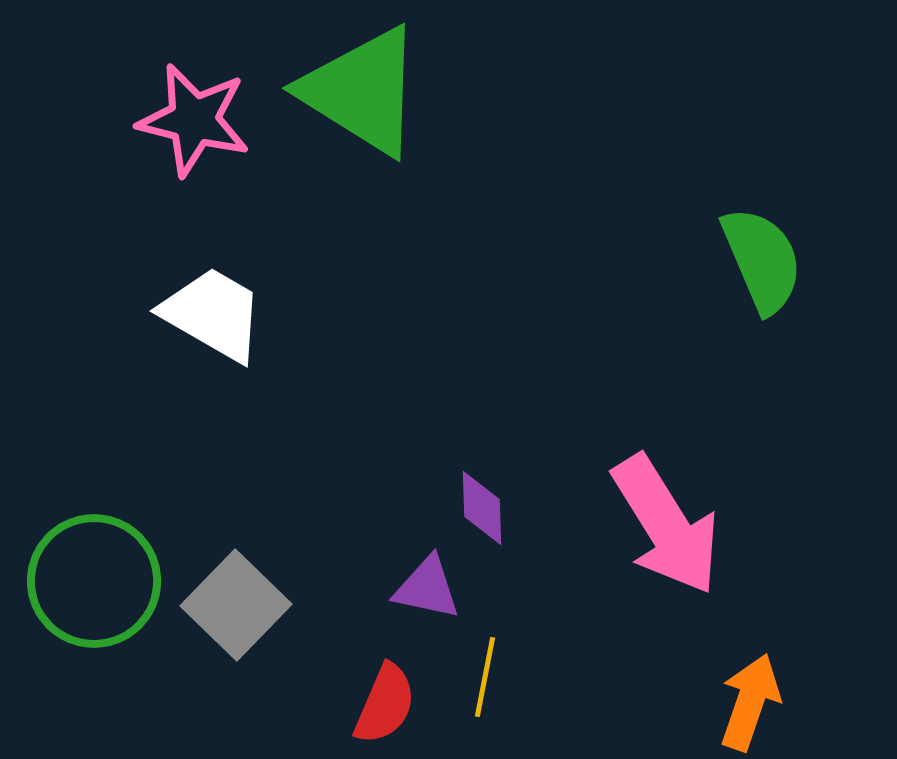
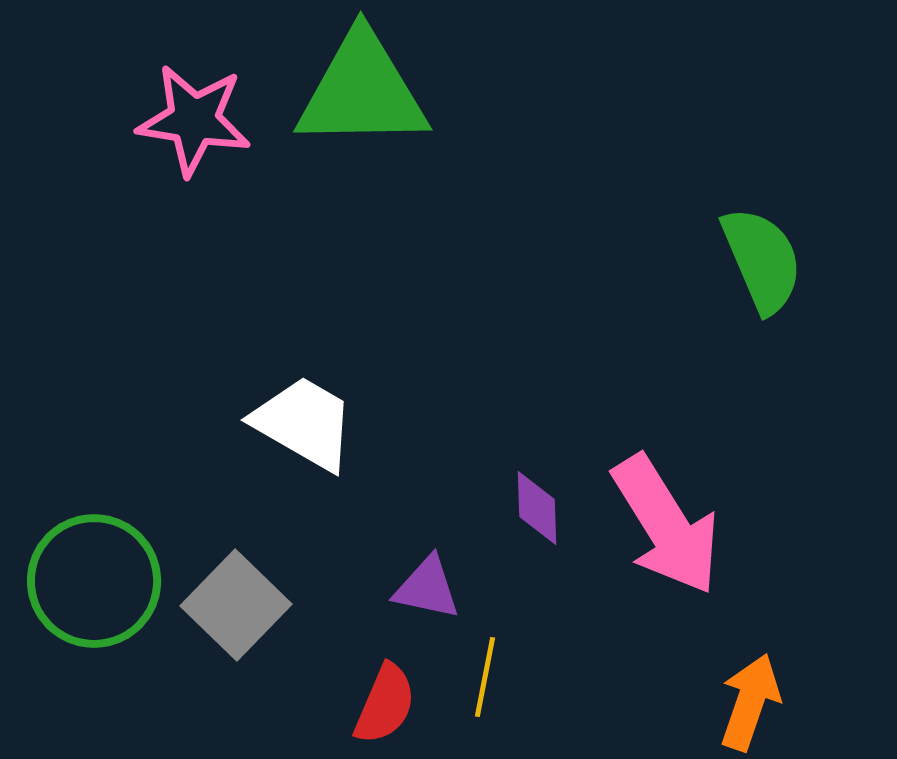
green triangle: rotated 33 degrees counterclockwise
pink star: rotated 5 degrees counterclockwise
white trapezoid: moved 91 px right, 109 px down
purple diamond: moved 55 px right
